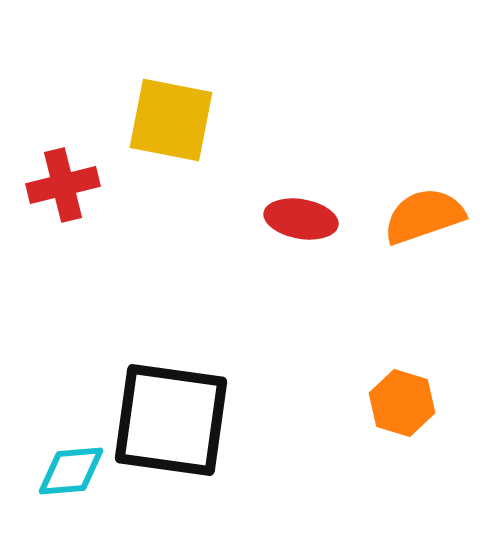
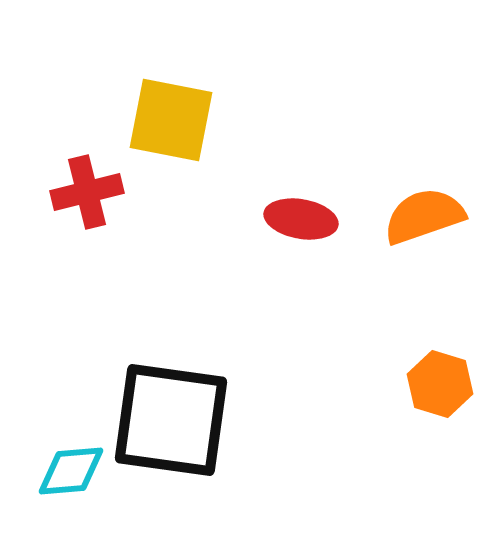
red cross: moved 24 px right, 7 px down
orange hexagon: moved 38 px right, 19 px up
